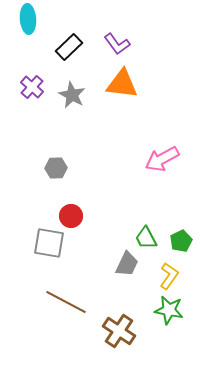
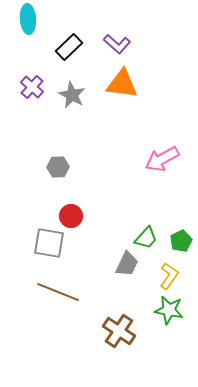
purple L-shape: rotated 12 degrees counterclockwise
gray hexagon: moved 2 px right, 1 px up
green trapezoid: rotated 110 degrees counterclockwise
brown line: moved 8 px left, 10 px up; rotated 6 degrees counterclockwise
